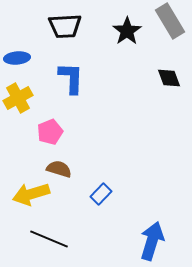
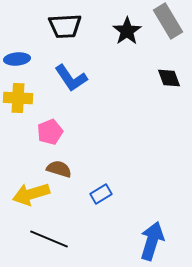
gray rectangle: moved 2 px left
blue ellipse: moved 1 px down
blue L-shape: rotated 144 degrees clockwise
yellow cross: rotated 32 degrees clockwise
blue rectangle: rotated 15 degrees clockwise
